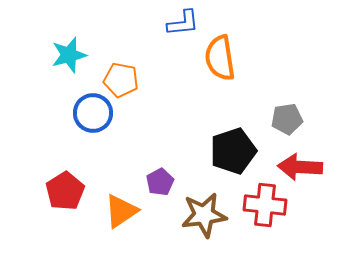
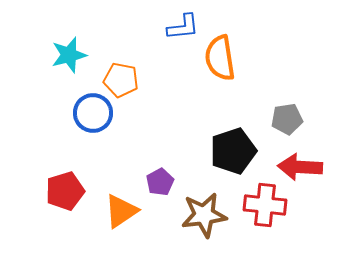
blue L-shape: moved 4 px down
red pentagon: rotated 15 degrees clockwise
